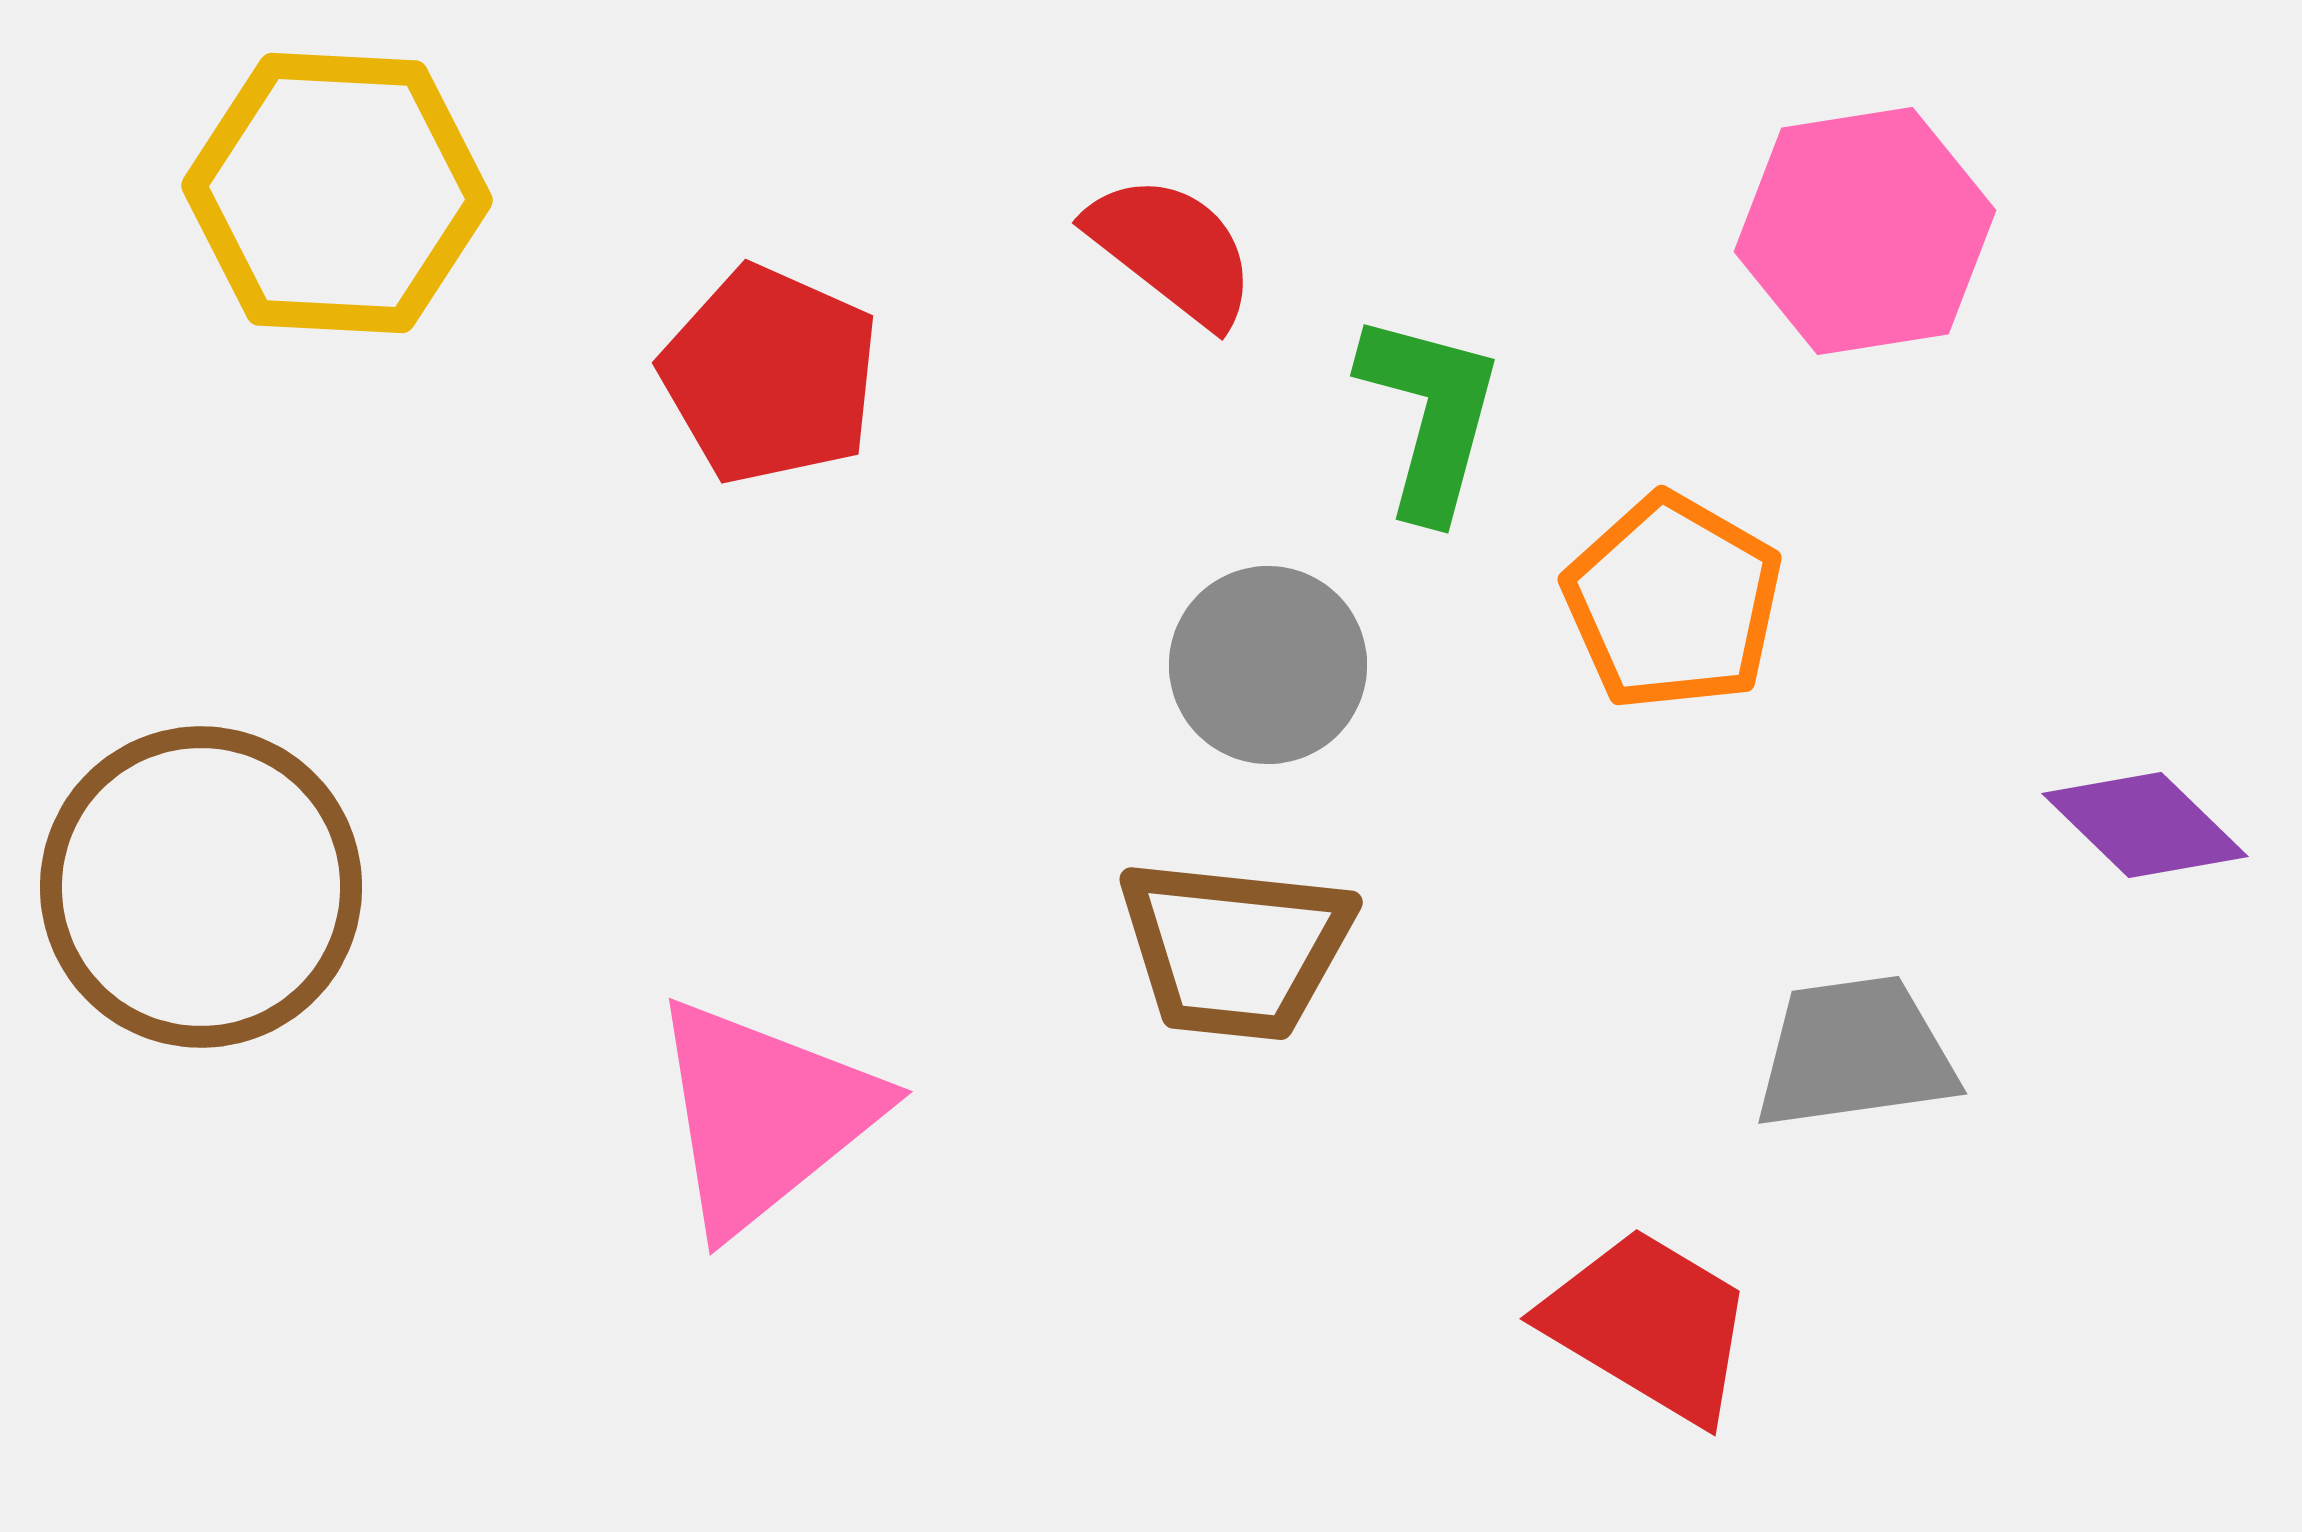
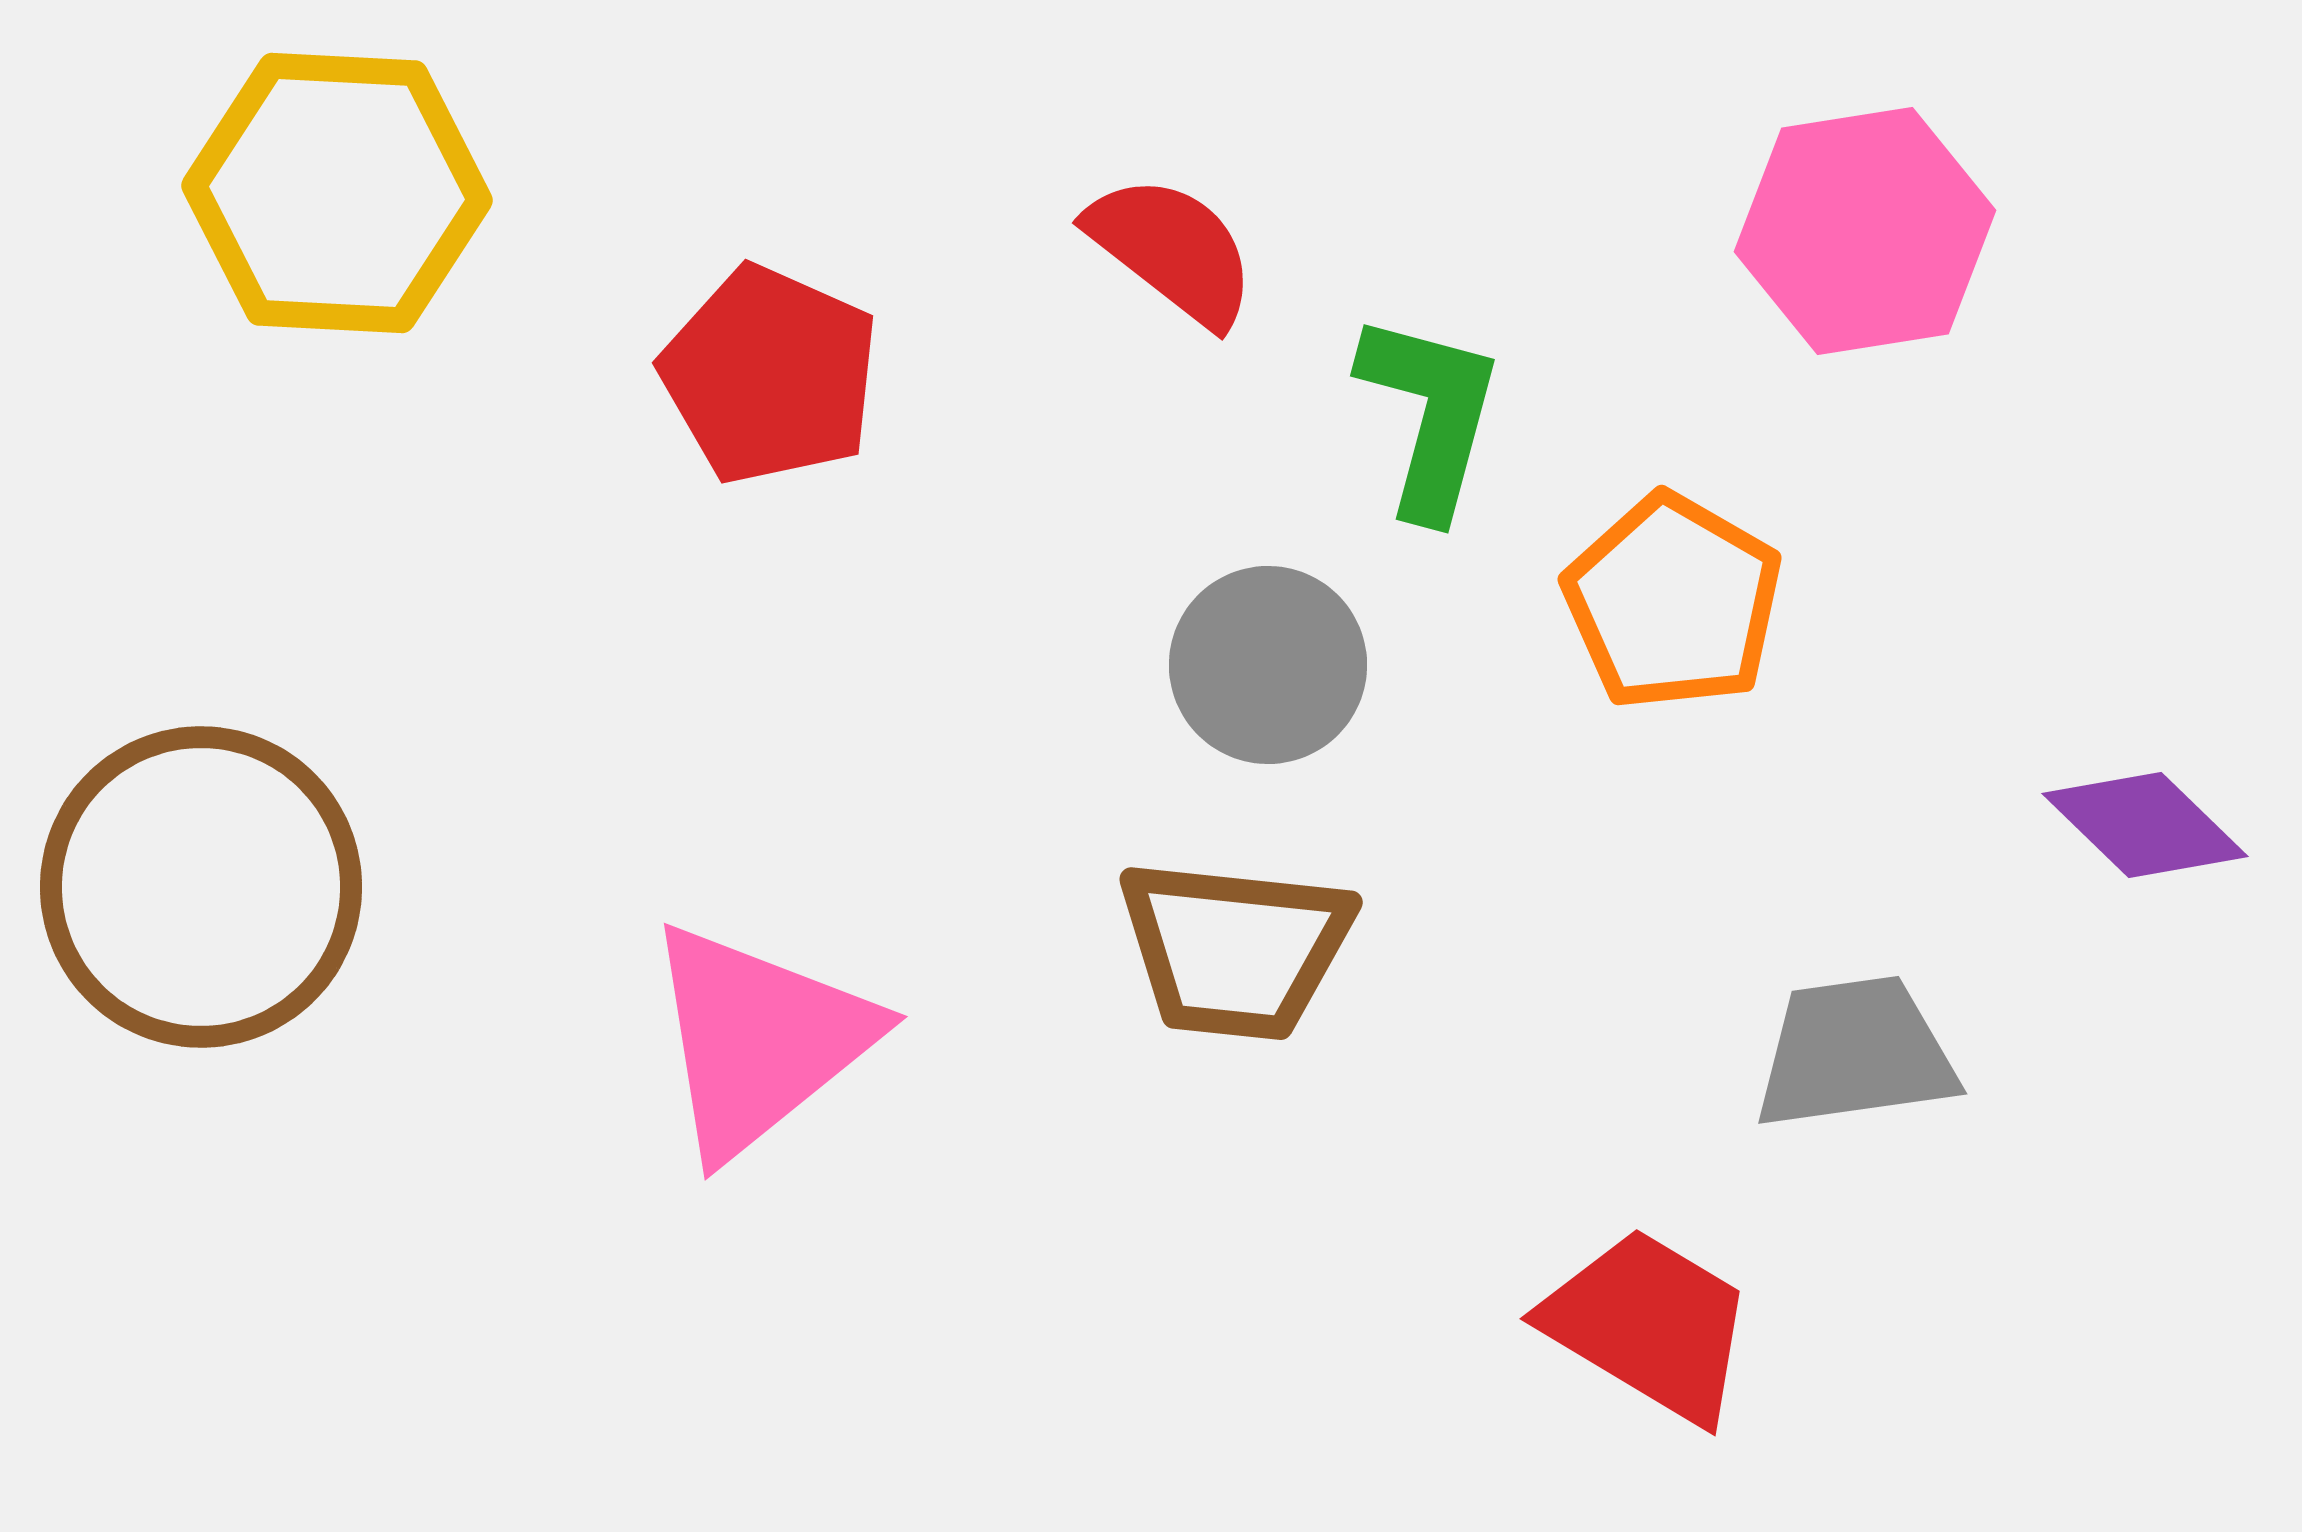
pink triangle: moved 5 px left, 75 px up
